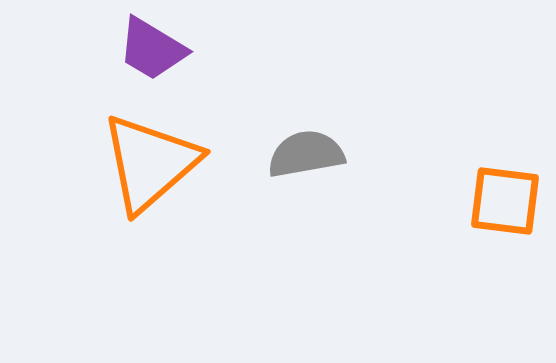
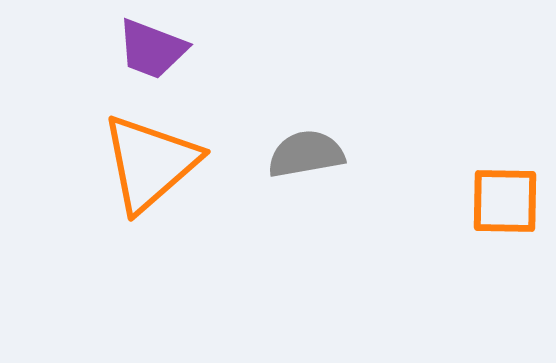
purple trapezoid: rotated 10 degrees counterclockwise
orange square: rotated 6 degrees counterclockwise
